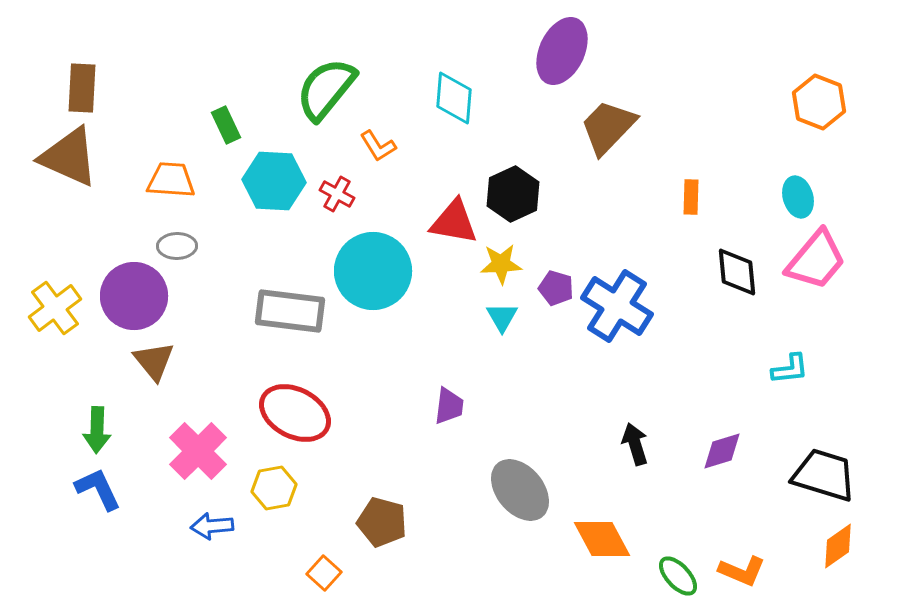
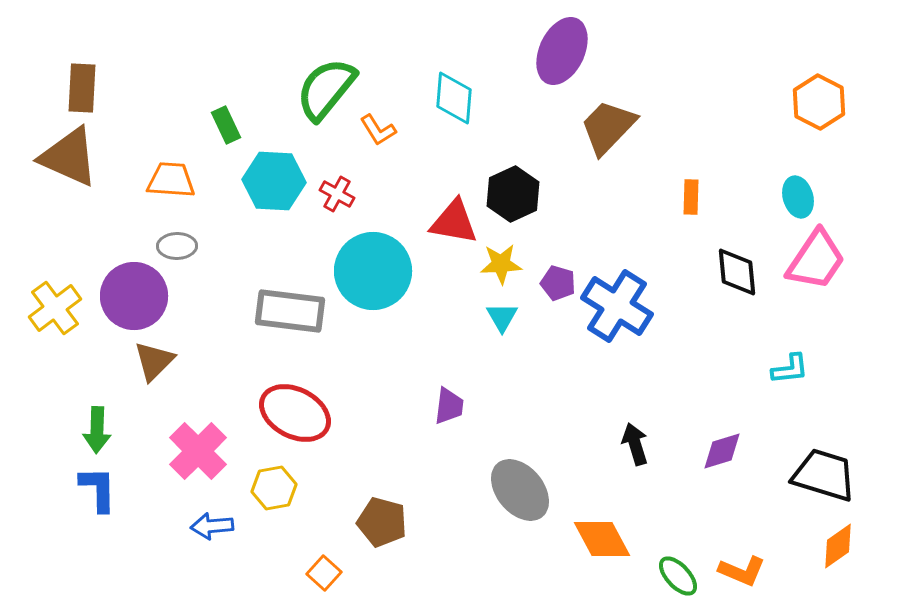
orange hexagon at (819, 102): rotated 6 degrees clockwise
orange L-shape at (378, 146): moved 16 px up
pink trapezoid at (816, 260): rotated 6 degrees counterclockwise
purple pentagon at (556, 288): moved 2 px right, 5 px up
brown triangle at (154, 361): rotated 24 degrees clockwise
blue L-shape at (98, 489): rotated 24 degrees clockwise
